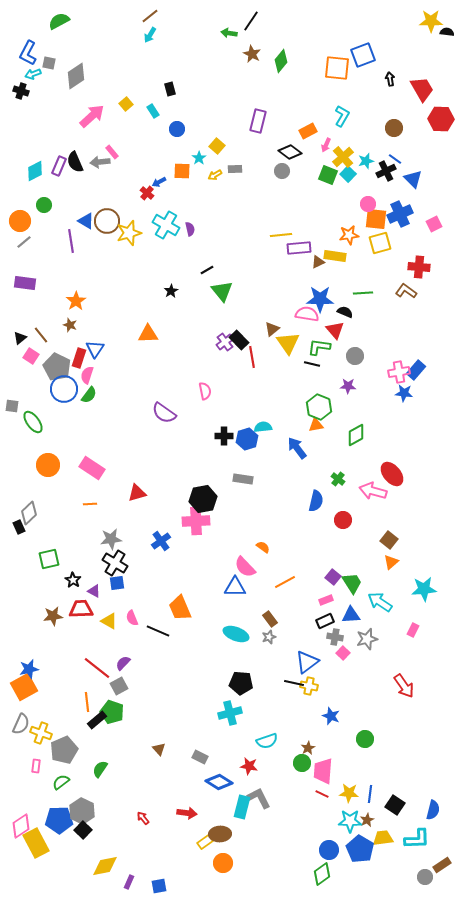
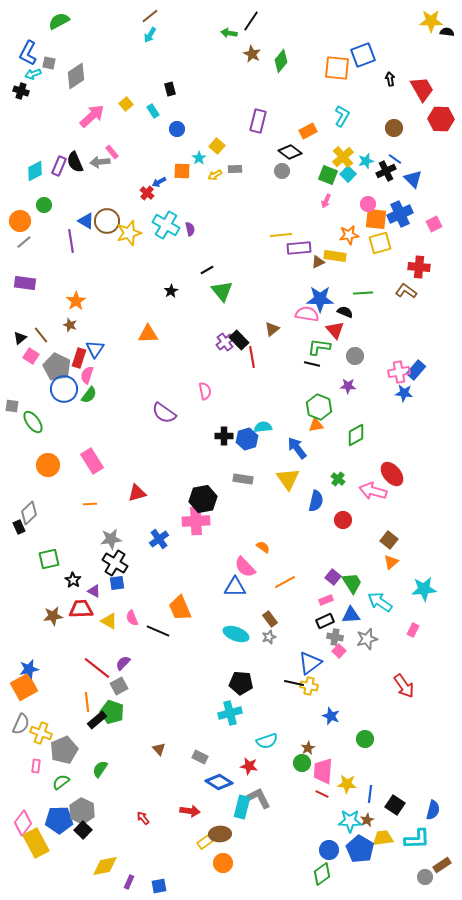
pink arrow at (326, 145): moved 56 px down
yellow triangle at (288, 343): moved 136 px down
pink rectangle at (92, 468): moved 7 px up; rotated 25 degrees clockwise
blue cross at (161, 541): moved 2 px left, 2 px up
pink square at (343, 653): moved 4 px left, 2 px up
blue triangle at (307, 662): moved 3 px right, 1 px down
yellow star at (349, 793): moved 2 px left, 9 px up
red arrow at (187, 813): moved 3 px right, 2 px up
pink diamond at (21, 826): moved 2 px right, 3 px up; rotated 20 degrees counterclockwise
